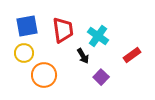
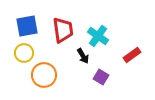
purple square: rotated 14 degrees counterclockwise
